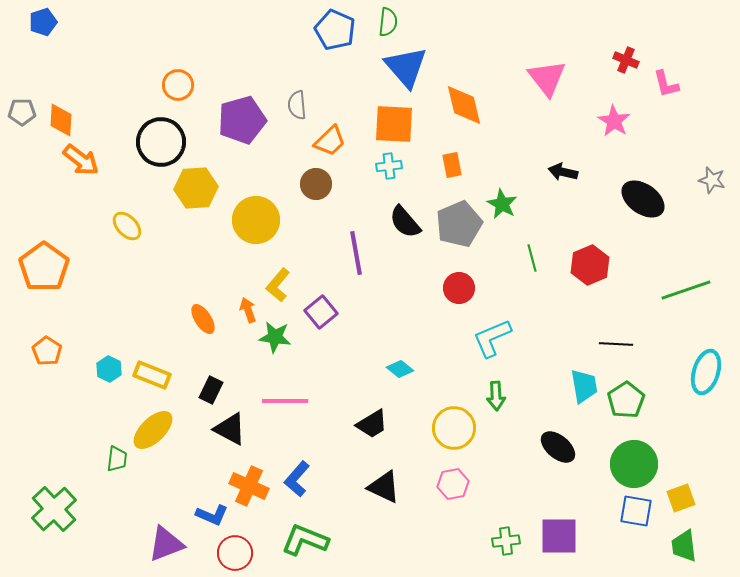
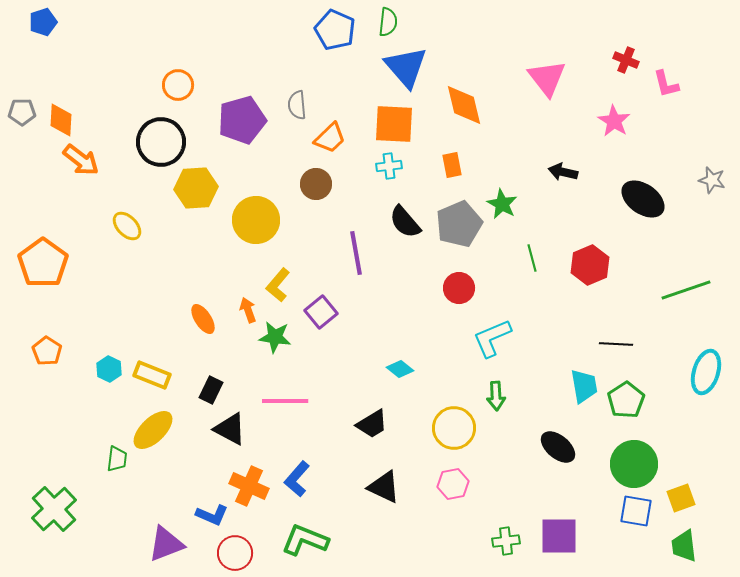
orange trapezoid at (330, 141): moved 3 px up
orange pentagon at (44, 267): moved 1 px left, 4 px up
